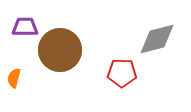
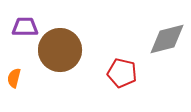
gray diamond: moved 10 px right
red pentagon: rotated 12 degrees clockwise
